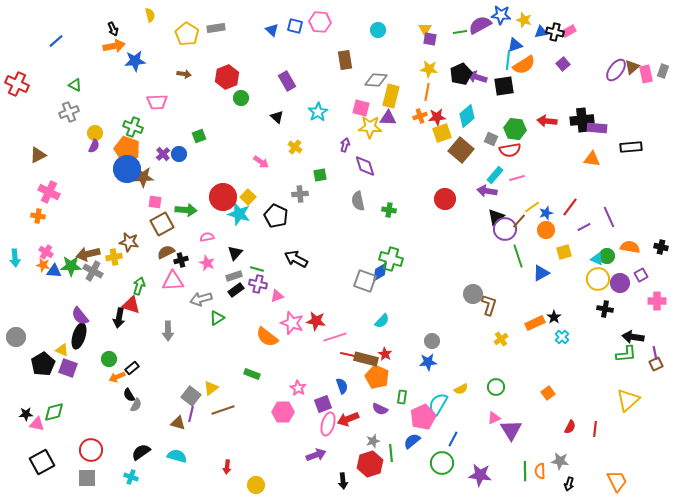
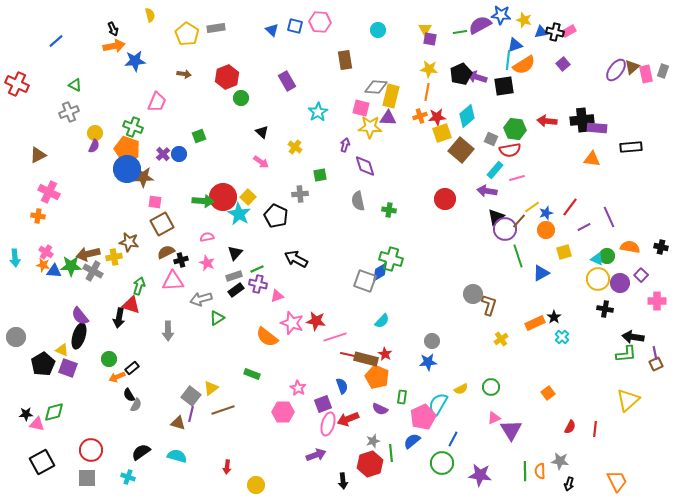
gray diamond at (376, 80): moved 7 px down
pink trapezoid at (157, 102): rotated 65 degrees counterclockwise
black triangle at (277, 117): moved 15 px left, 15 px down
cyan rectangle at (495, 175): moved 5 px up
green arrow at (186, 210): moved 17 px right, 9 px up
cyan star at (239, 214): rotated 15 degrees clockwise
green line at (257, 269): rotated 40 degrees counterclockwise
purple square at (641, 275): rotated 16 degrees counterclockwise
green circle at (496, 387): moved 5 px left
cyan cross at (131, 477): moved 3 px left
